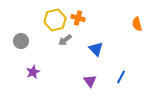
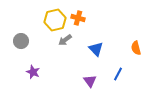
orange semicircle: moved 1 px left, 24 px down
purple star: rotated 24 degrees counterclockwise
blue line: moved 3 px left, 3 px up
